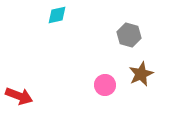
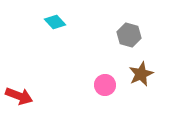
cyan diamond: moved 2 px left, 7 px down; rotated 60 degrees clockwise
